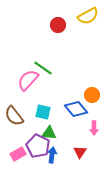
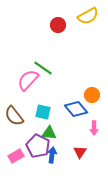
pink rectangle: moved 2 px left, 2 px down
